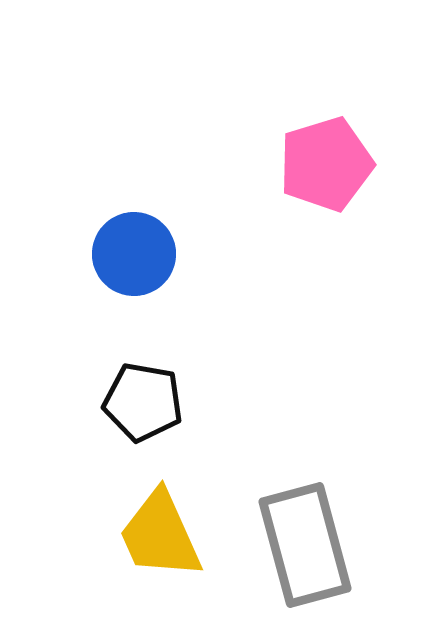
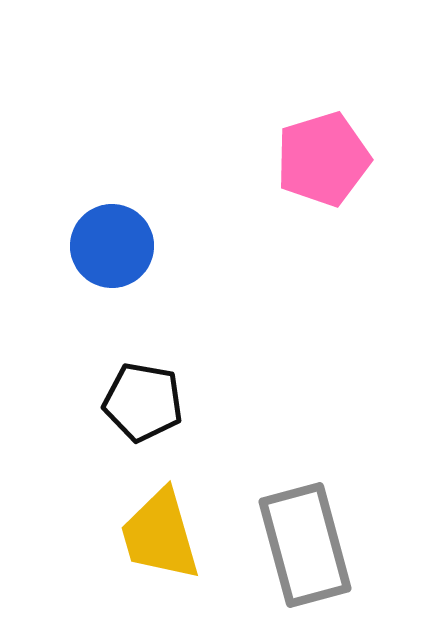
pink pentagon: moved 3 px left, 5 px up
blue circle: moved 22 px left, 8 px up
yellow trapezoid: rotated 8 degrees clockwise
